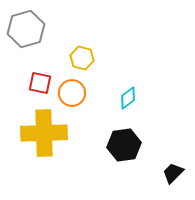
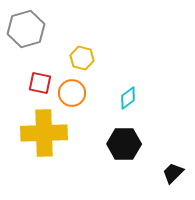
black hexagon: moved 1 px up; rotated 8 degrees clockwise
